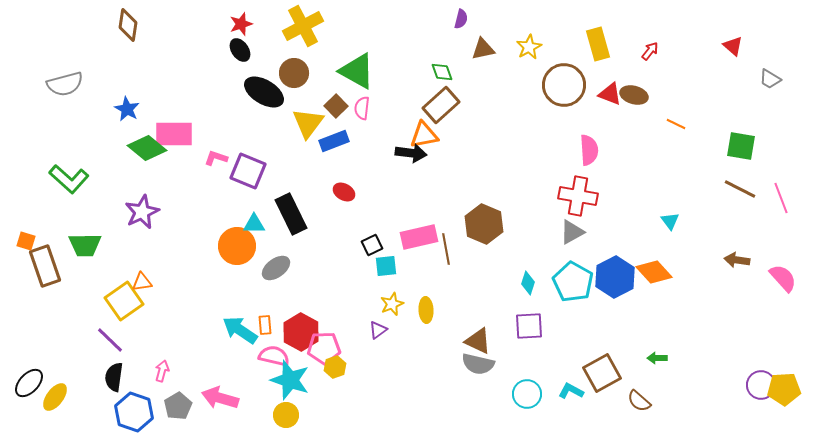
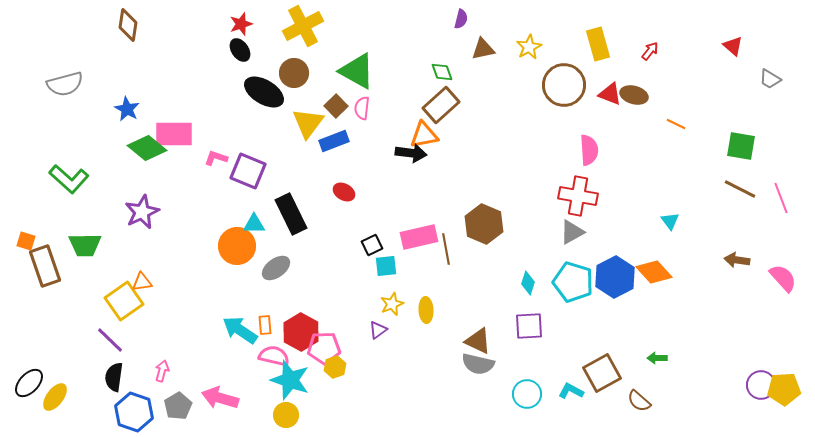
cyan pentagon at (573, 282): rotated 12 degrees counterclockwise
